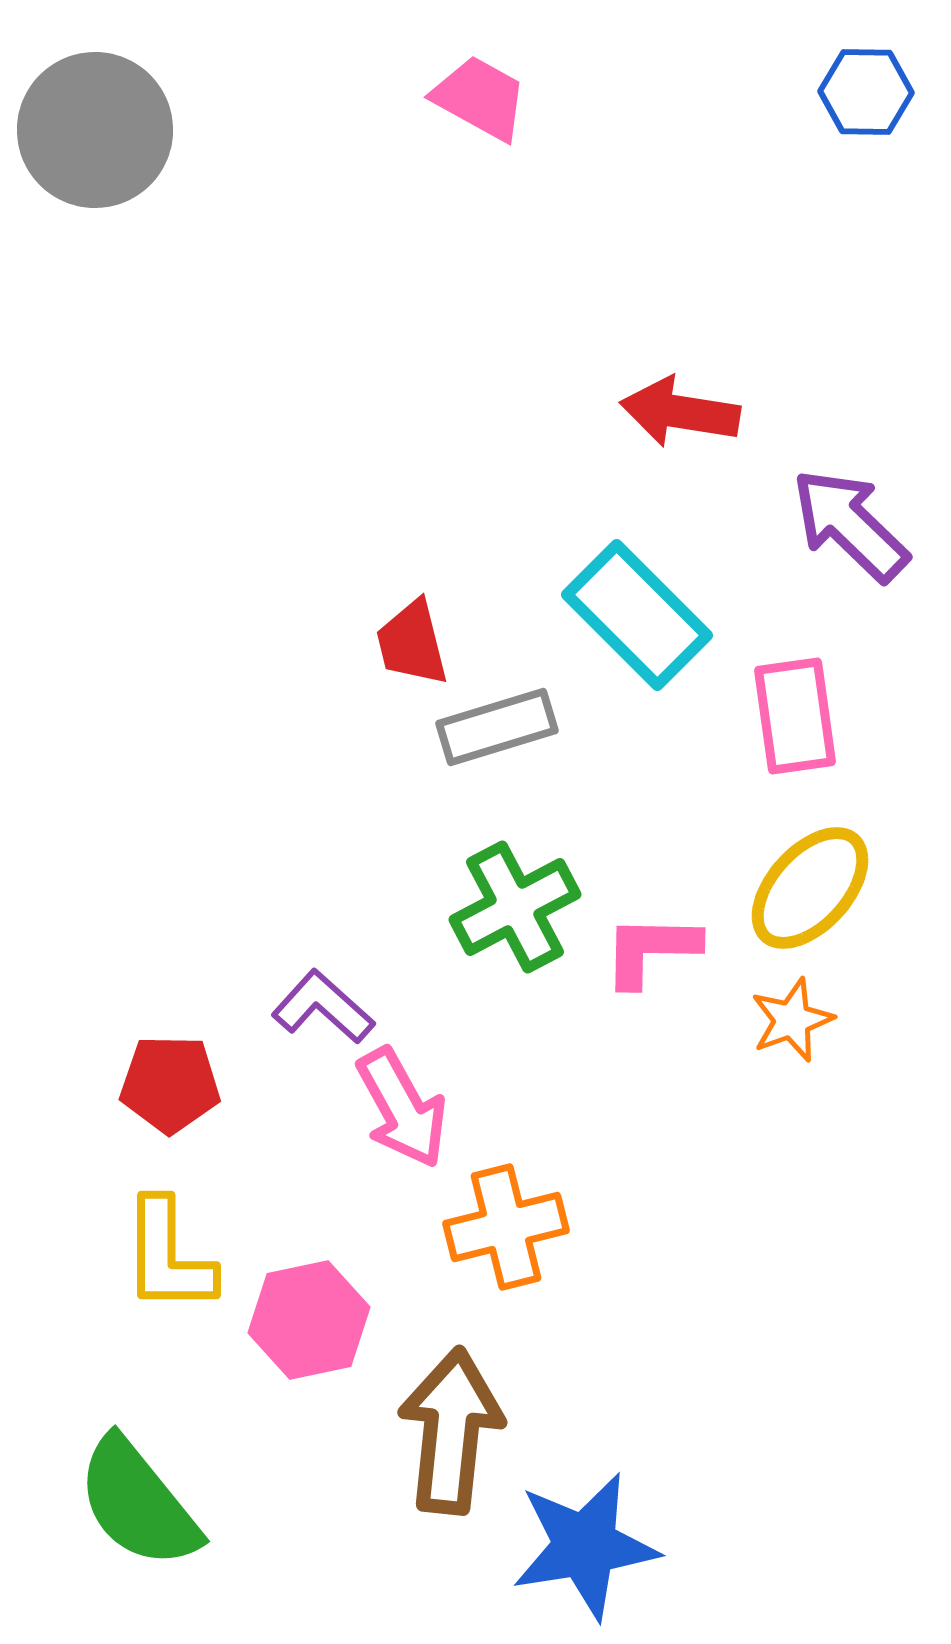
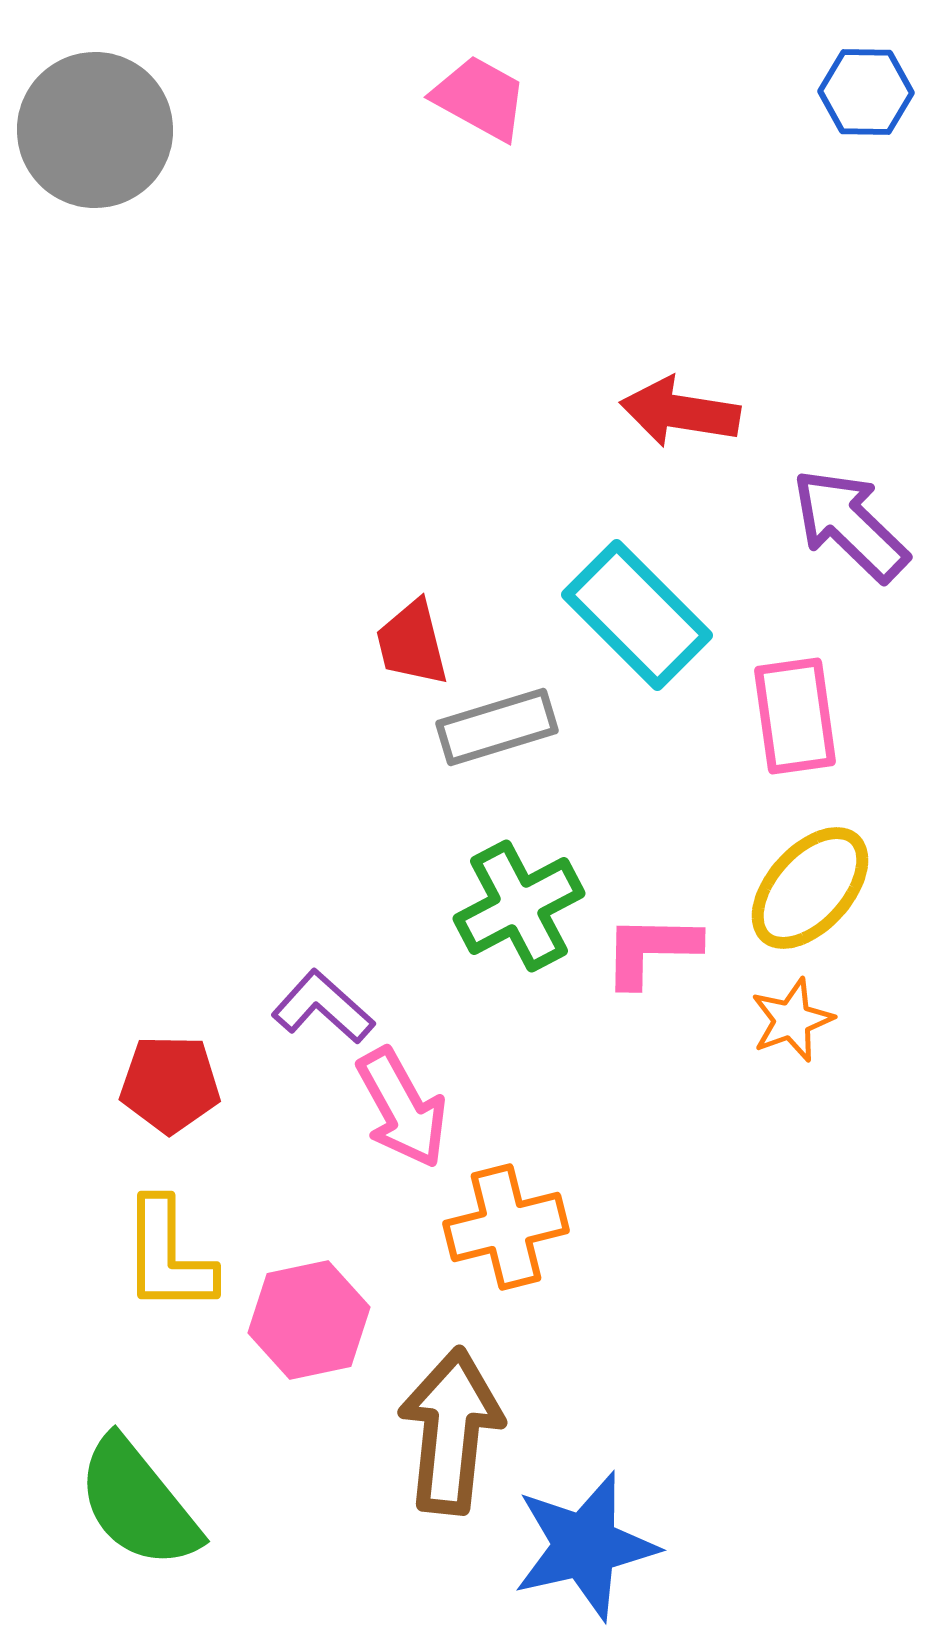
green cross: moved 4 px right, 1 px up
blue star: rotated 4 degrees counterclockwise
